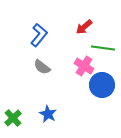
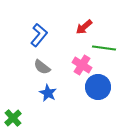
green line: moved 1 px right
pink cross: moved 2 px left, 1 px up
blue circle: moved 4 px left, 2 px down
blue star: moved 21 px up
